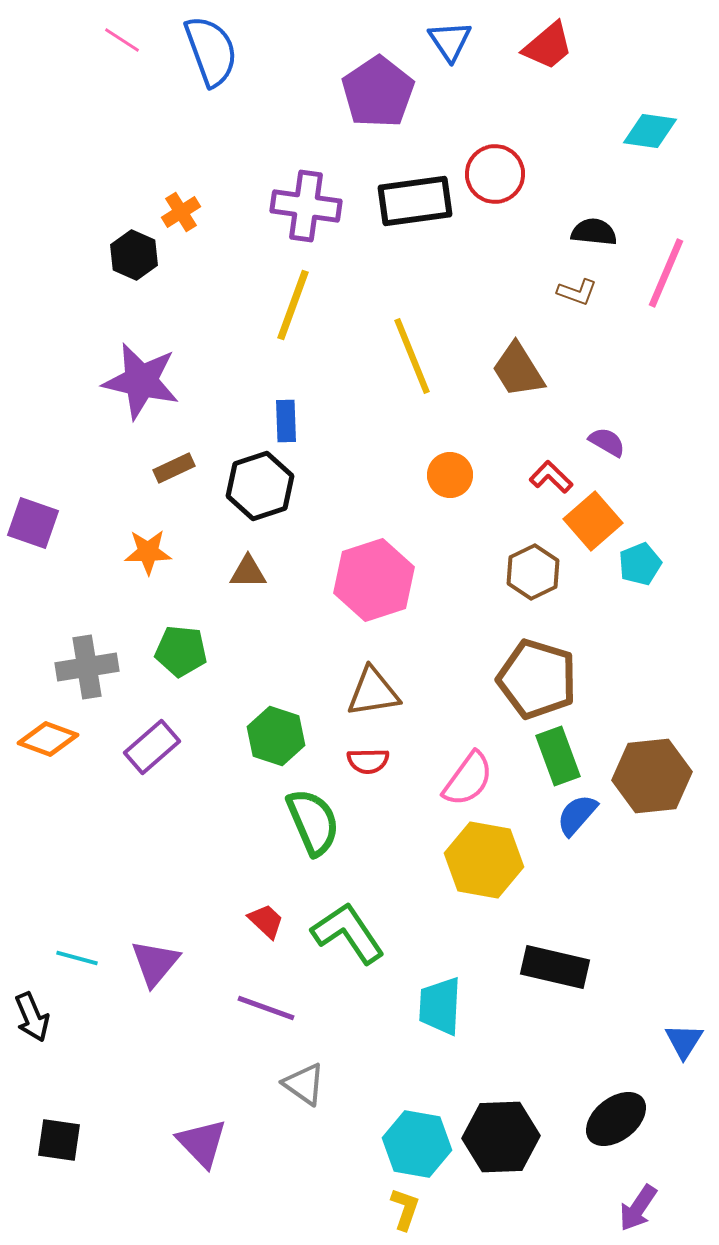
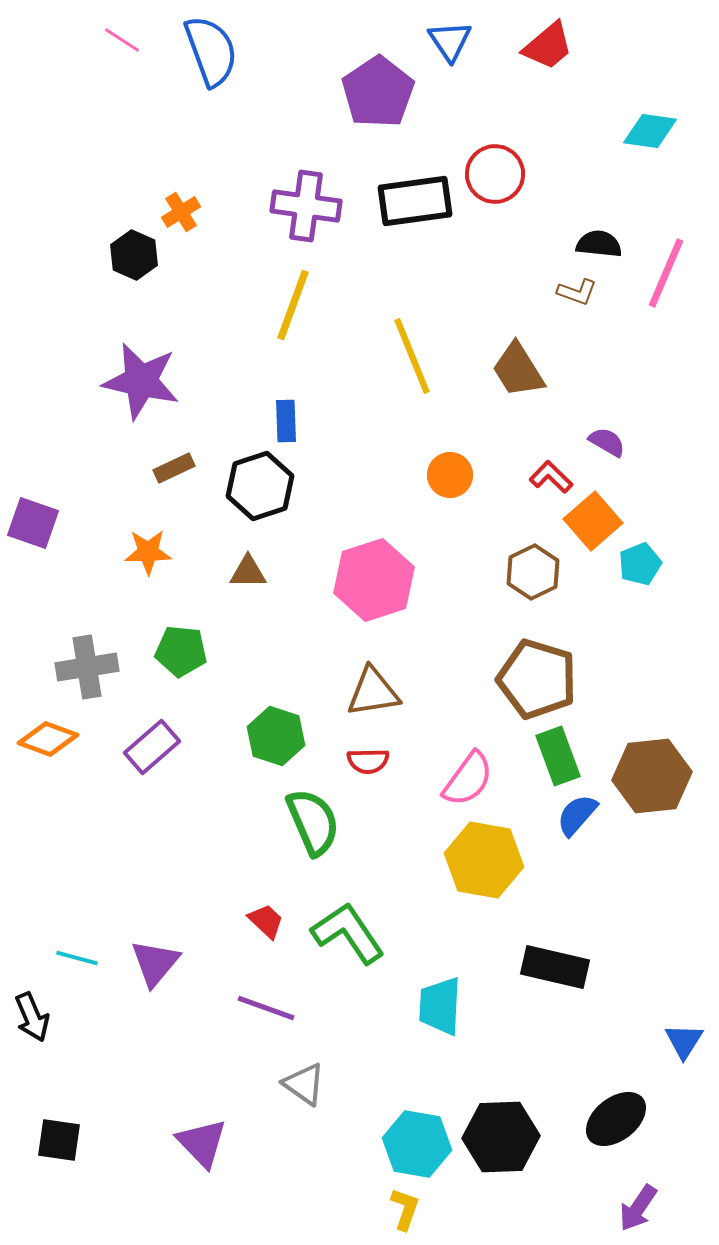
black semicircle at (594, 232): moved 5 px right, 12 px down
